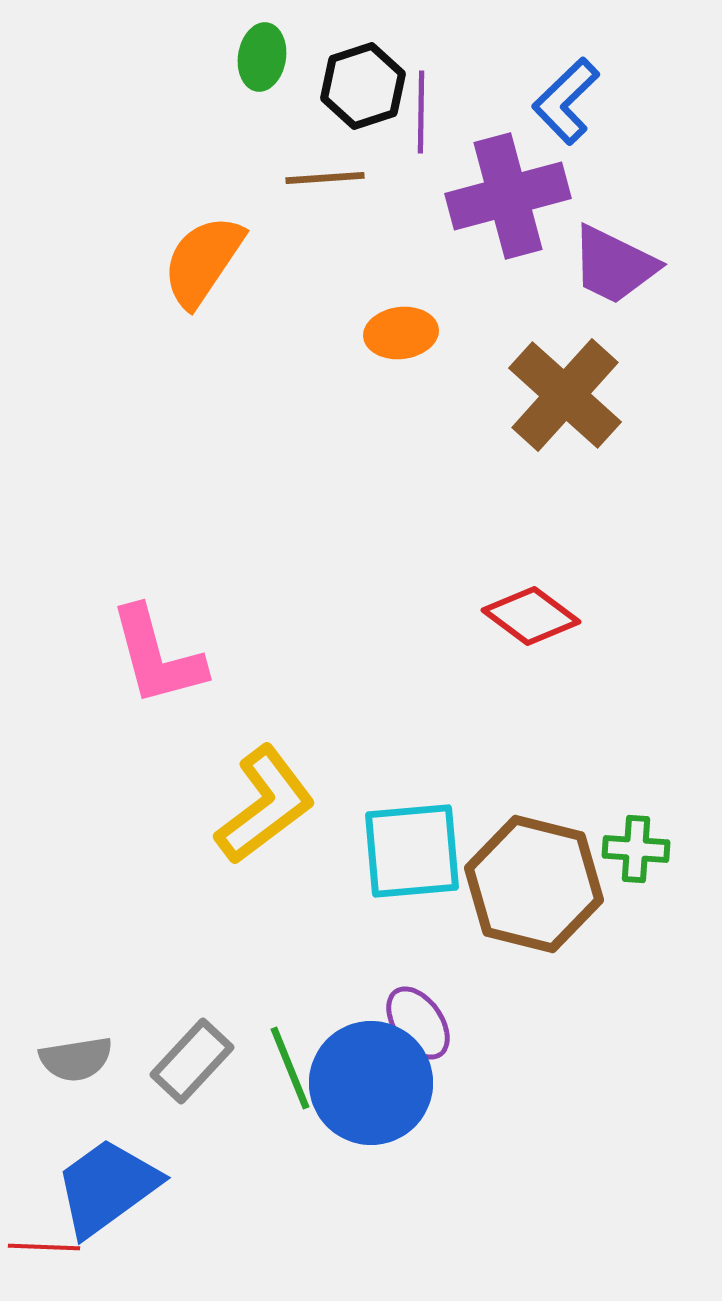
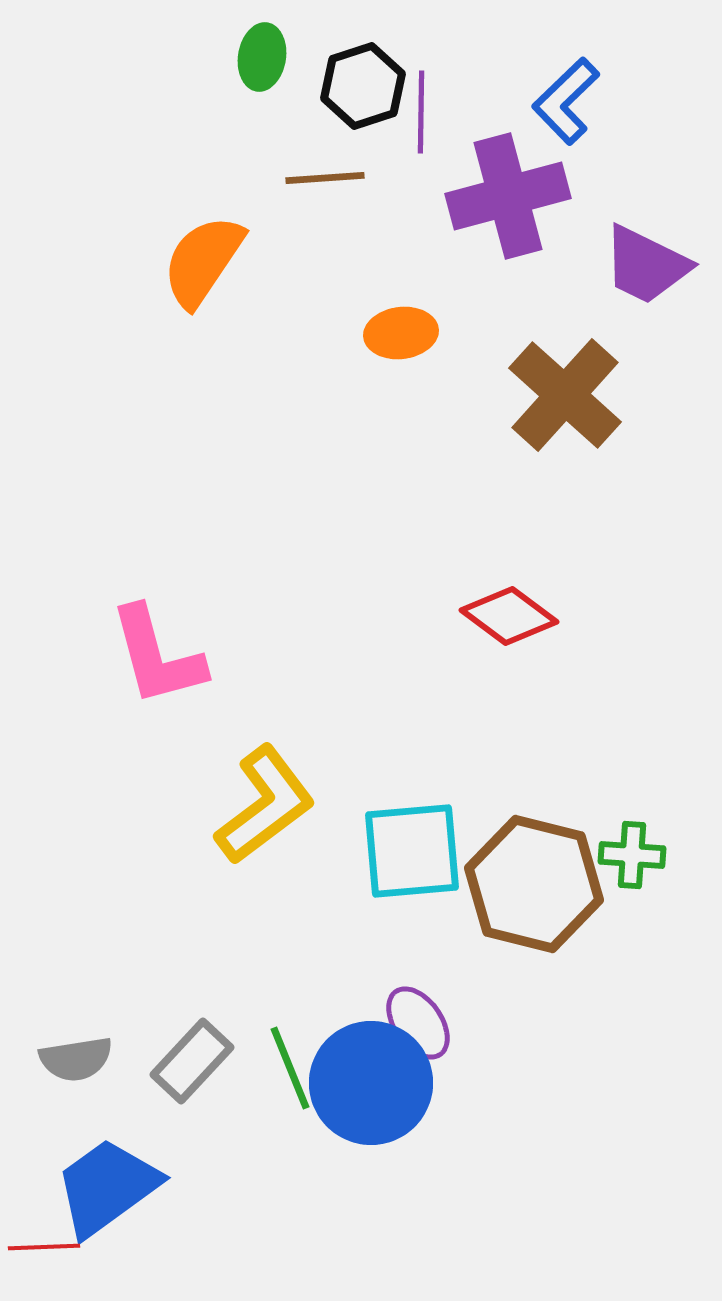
purple trapezoid: moved 32 px right
red diamond: moved 22 px left
green cross: moved 4 px left, 6 px down
red line: rotated 4 degrees counterclockwise
